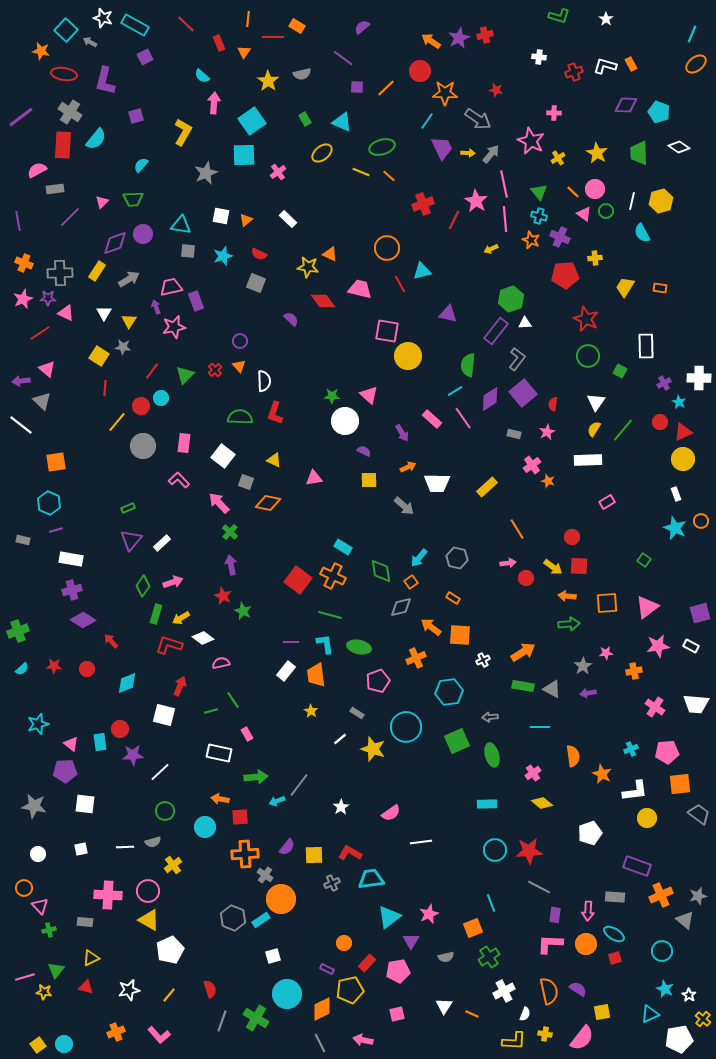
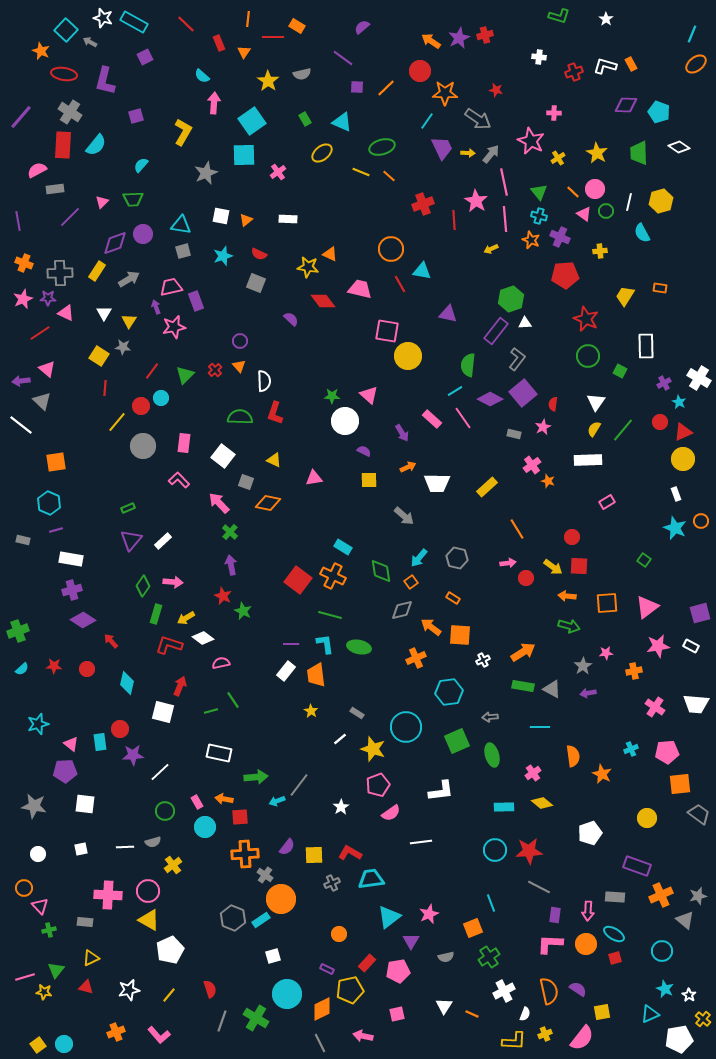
cyan rectangle at (135, 25): moved 1 px left, 3 px up
orange star at (41, 51): rotated 12 degrees clockwise
purple line at (21, 117): rotated 12 degrees counterclockwise
cyan semicircle at (96, 139): moved 6 px down
pink line at (504, 184): moved 2 px up
white line at (632, 201): moved 3 px left, 1 px down
white rectangle at (288, 219): rotated 42 degrees counterclockwise
red line at (454, 220): rotated 30 degrees counterclockwise
orange circle at (387, 248): moved 4 px right, 1 px down
gray square at (188, 251): moved 5 px left; rotated 21 degrees counterclockwise
yellow cross at (595, 258): moved 5 px right, 7 px up
cyan triangle at (422, 271): rotated 24 degrees clockwise
yellow trapezoid at (625, 287): moved 9 px down
white cross at (699, 378): rotated 30 degrees clockwise
purple diamond at (490, 399): rotated 60 degrees clockwise
pink star at (547, 432): moved 4 px left, 5 px up
gray arrow at (404, 506): moved 10 px down
white rectangle at (162, 543): moved 1 px right, 2 px up
pink arrow at (173, 582): rotated 24 degrees clockwise
gray diamond at (401, 607): moved 1 px right, 3 px down
yellow arrow at (181, 618): moved 5 px right
green arrow at (569, 624): moved 2 px down; rotated 20 degrees clockwise
purple line at (291, 642): moved 2 px down
pink pentagon at (378, 681): moved 104 px down
cyan diamond at (127, 683): rotated 55 degrees counterclockwise
white square at (164, 715): moved 1 px left, 3 px up
pink rectangle at (247, 734): moved 50 px left, 68 px down
white L-shape at (635, 791): moved 194 px left
orange arrow at (220, 799): moved 4 px right
cyan rectangle at (487, 804): moved 17 px right, 3 px down
orange circle at (344, 943): moved 5 px left, 9 px up
yellow cross at (545, 1034): rotated 32 degrees counterclockwise
pink arrow at (363, 1040): moved 4 px up
